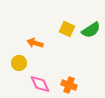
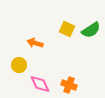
yellow circle: moved 2 px down
